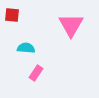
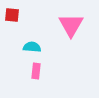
cyan semicircle: moved 6 px right, 1 px up
pink rectangle: moved 2 px up; rotated 28 degrees counterclockwise
